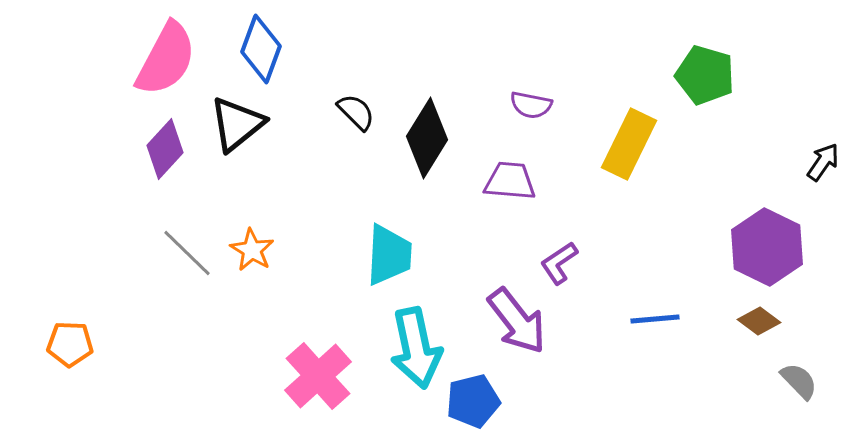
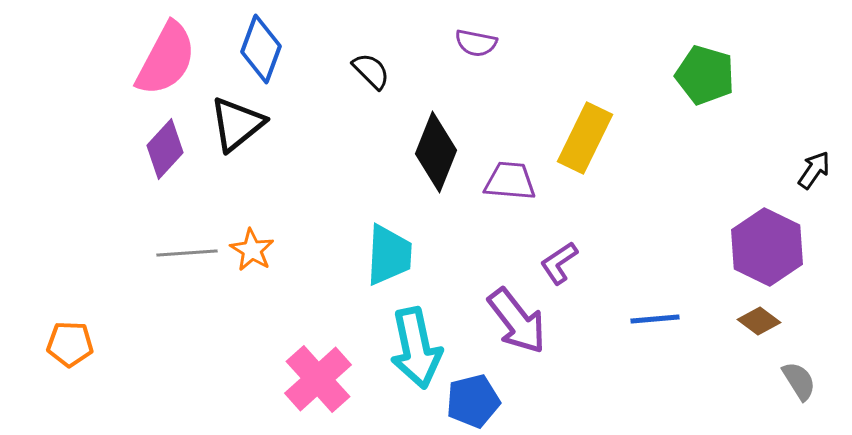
purple semicircle: moved 55 px left, 62 px up
black semicircle: moved 15 px right, 41 px up
black diamond: moved 9 px right, 14 px down; rotated 10 degrees counterclockwise
yellow rectangle: moved 44 px left, 6 px up
black arrow: moved 9 px left, 8 px down
gray line: rotated 48 degrees counterclockwise
pink cross: moved 3 px down
gray semicircle: rotated 12 degrees clockwise
